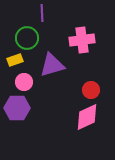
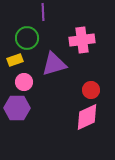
purple line: moved 1 px right, 1 px up
purple triangle: moved 2 px right, 1 px up
